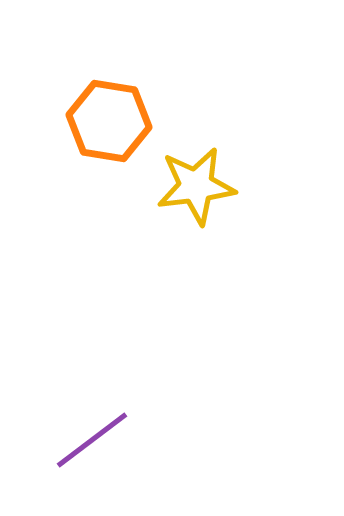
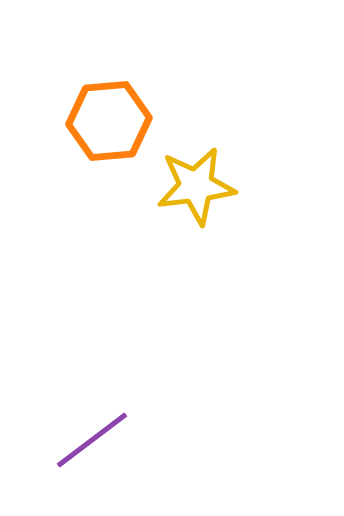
orange hexagon: rotated 14 degrees counterclockwise
